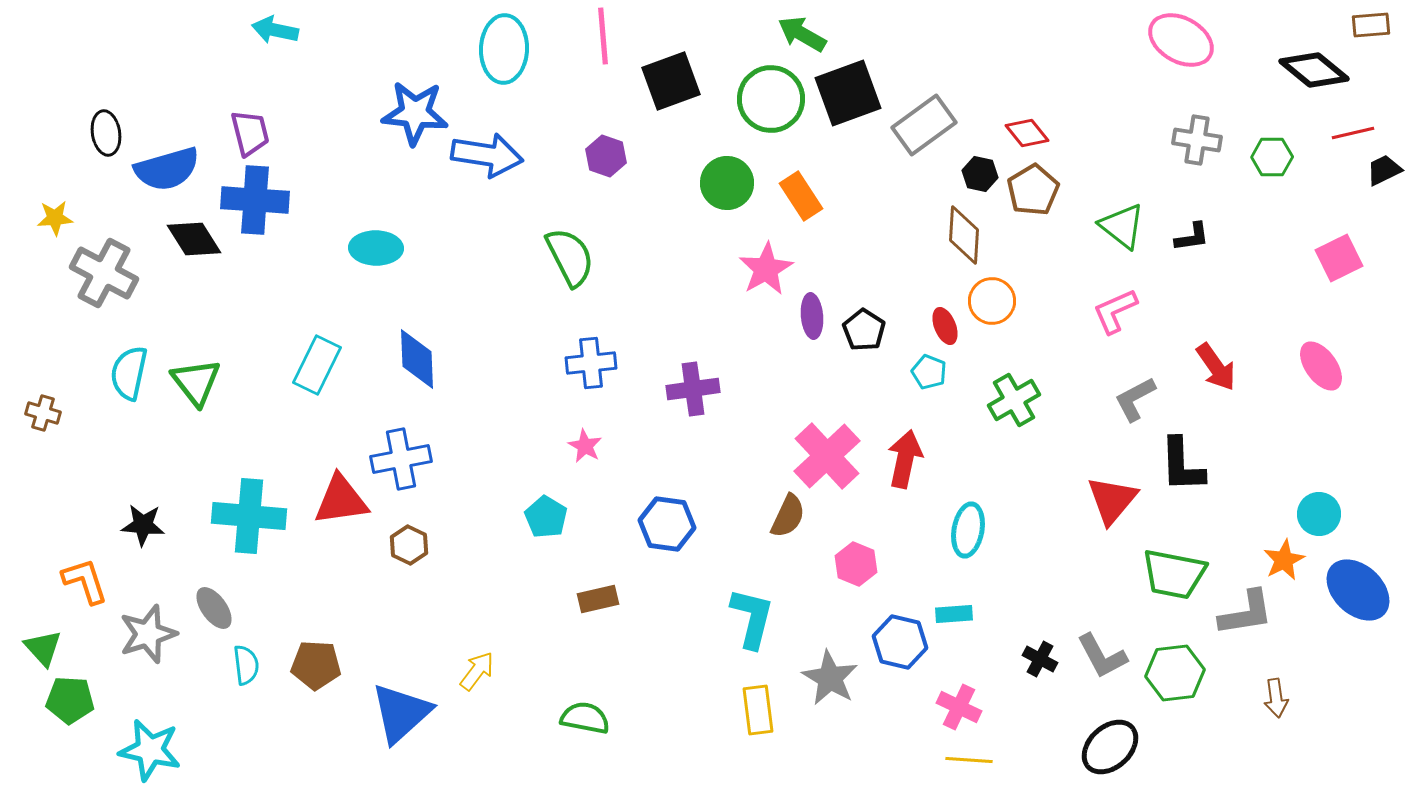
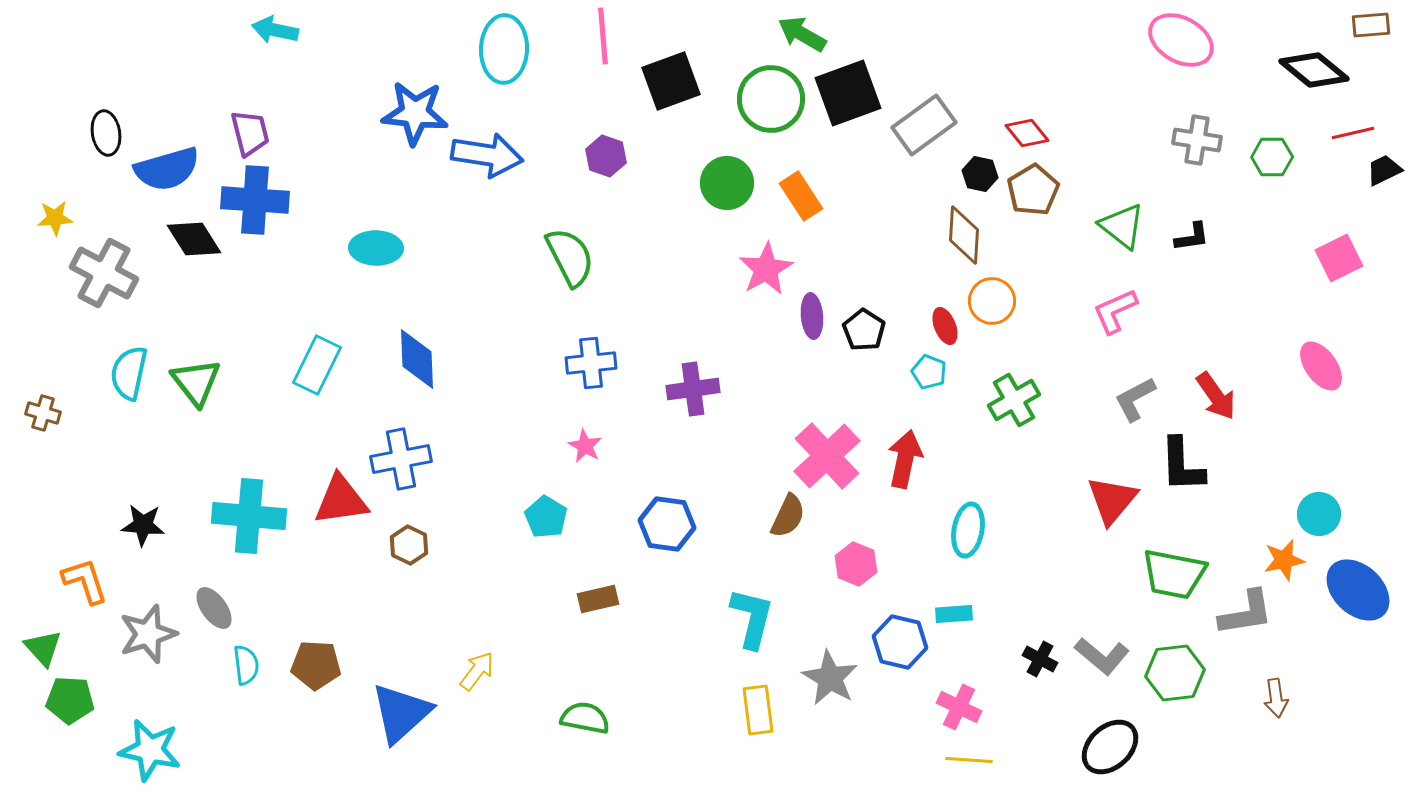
red arrow at (1216, 367): moved 29 px down
orange star at (1284, 560): rotated 15 degrees clockwise
gray L-shape at (1102, 656): rotated 22 degrees counterclockwise
